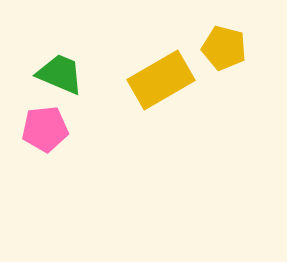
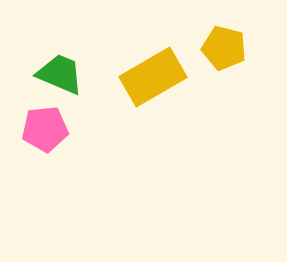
yellow rectangle: moved 8 px left, 3 px up
